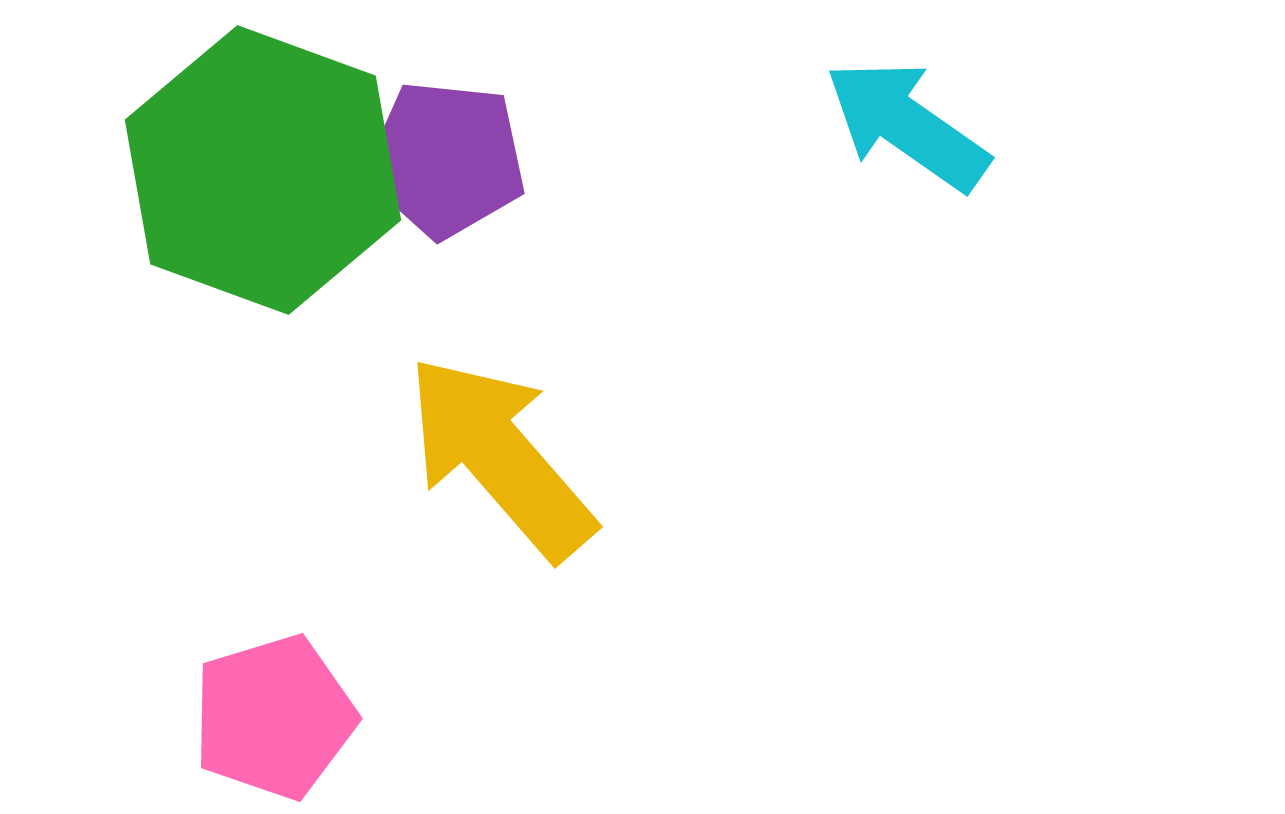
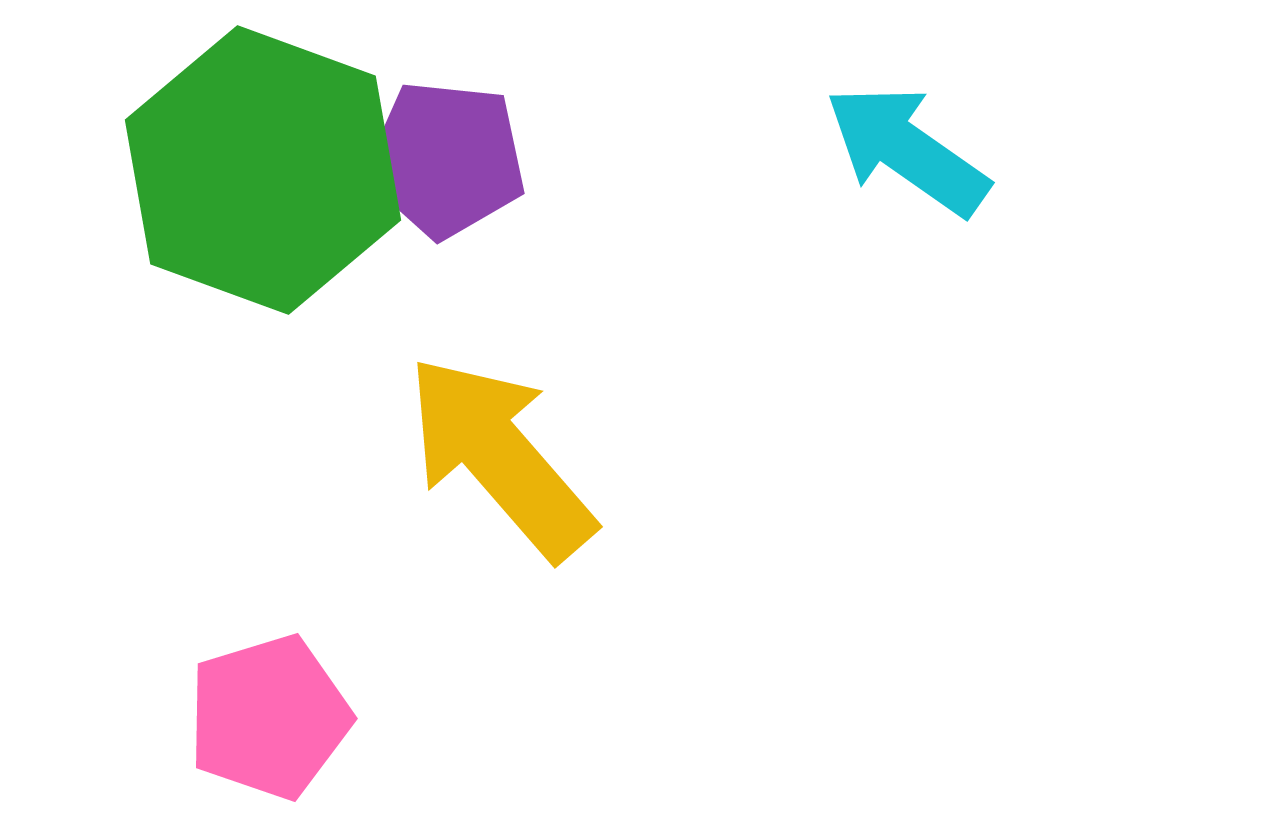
cyan arrow: moved 25 px down
pink pentagon: moved 5 px left
